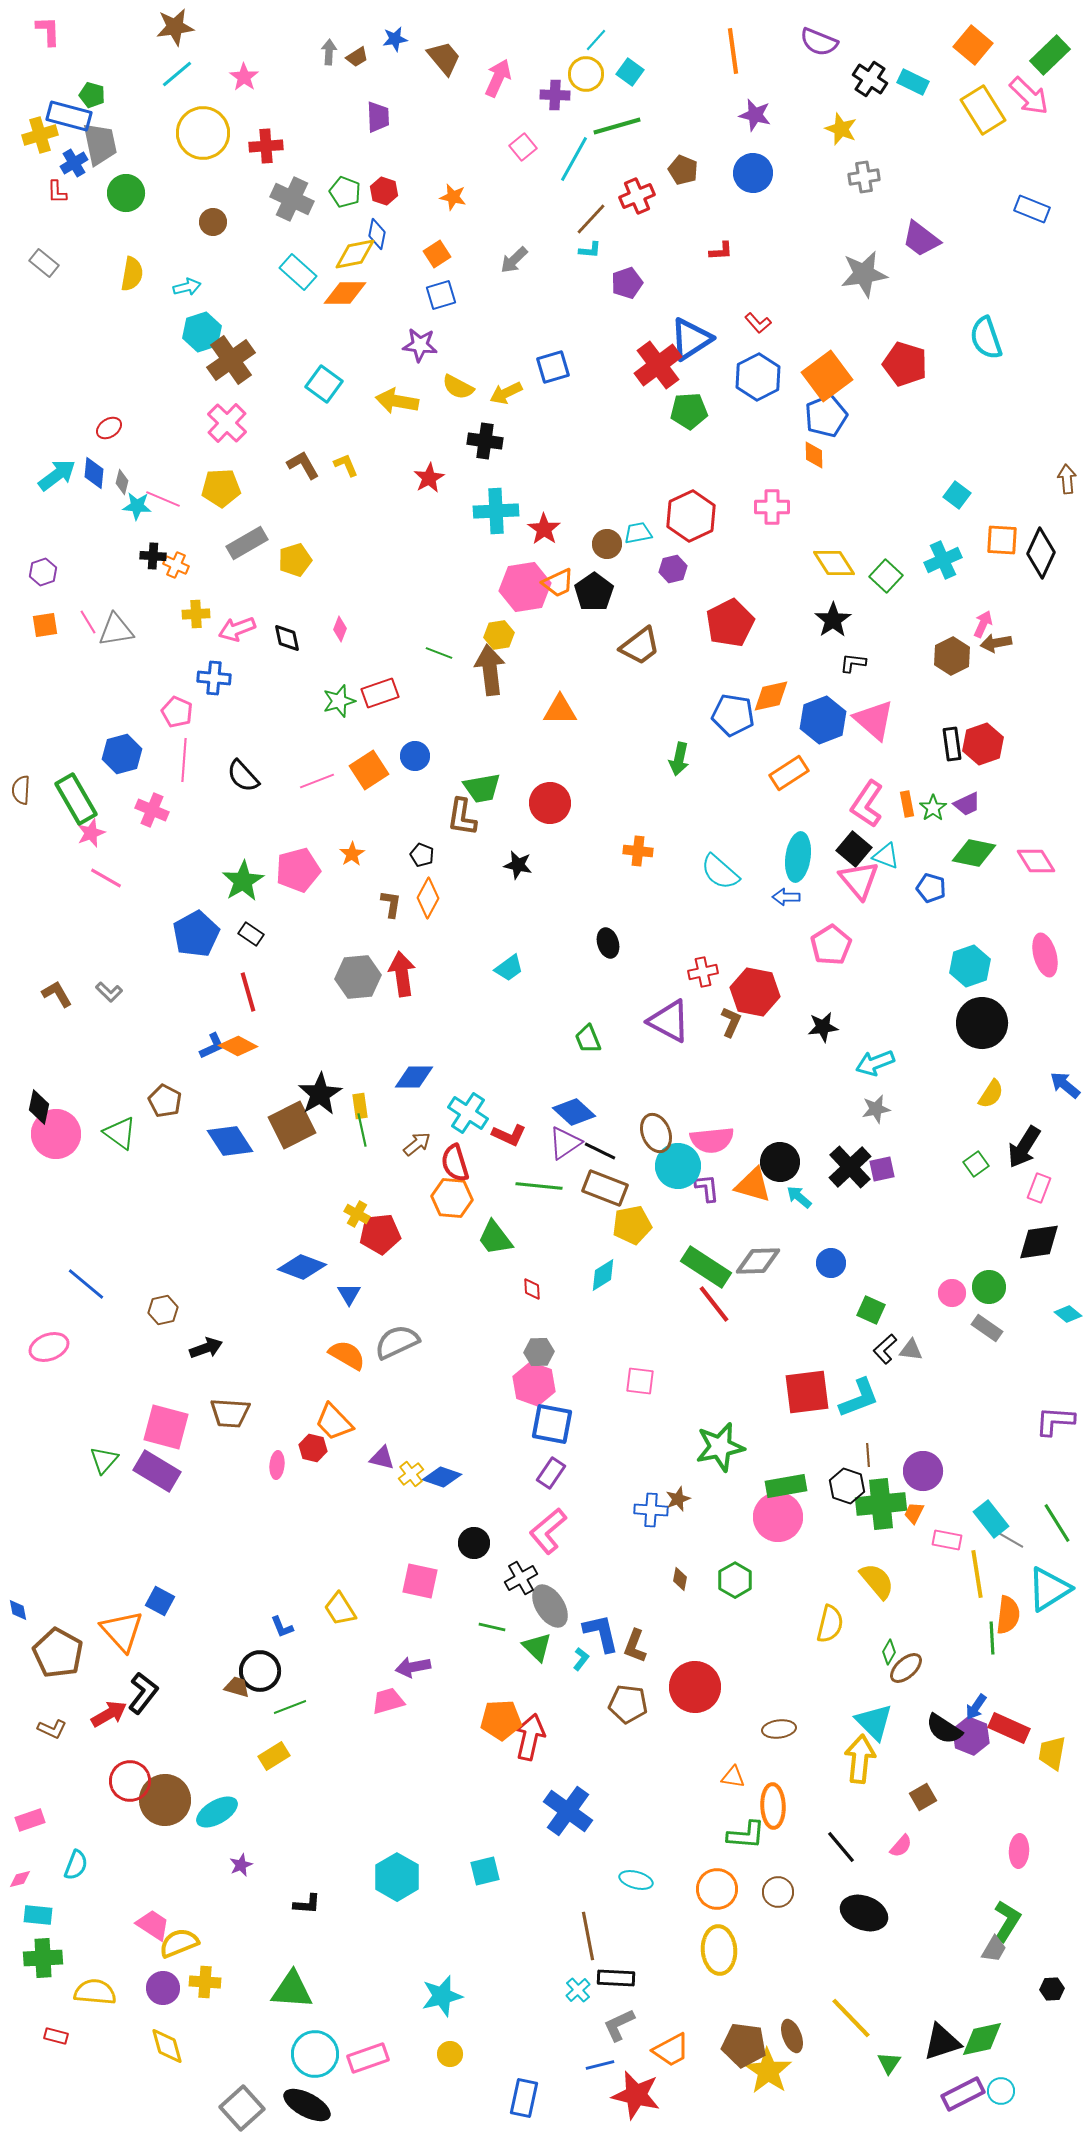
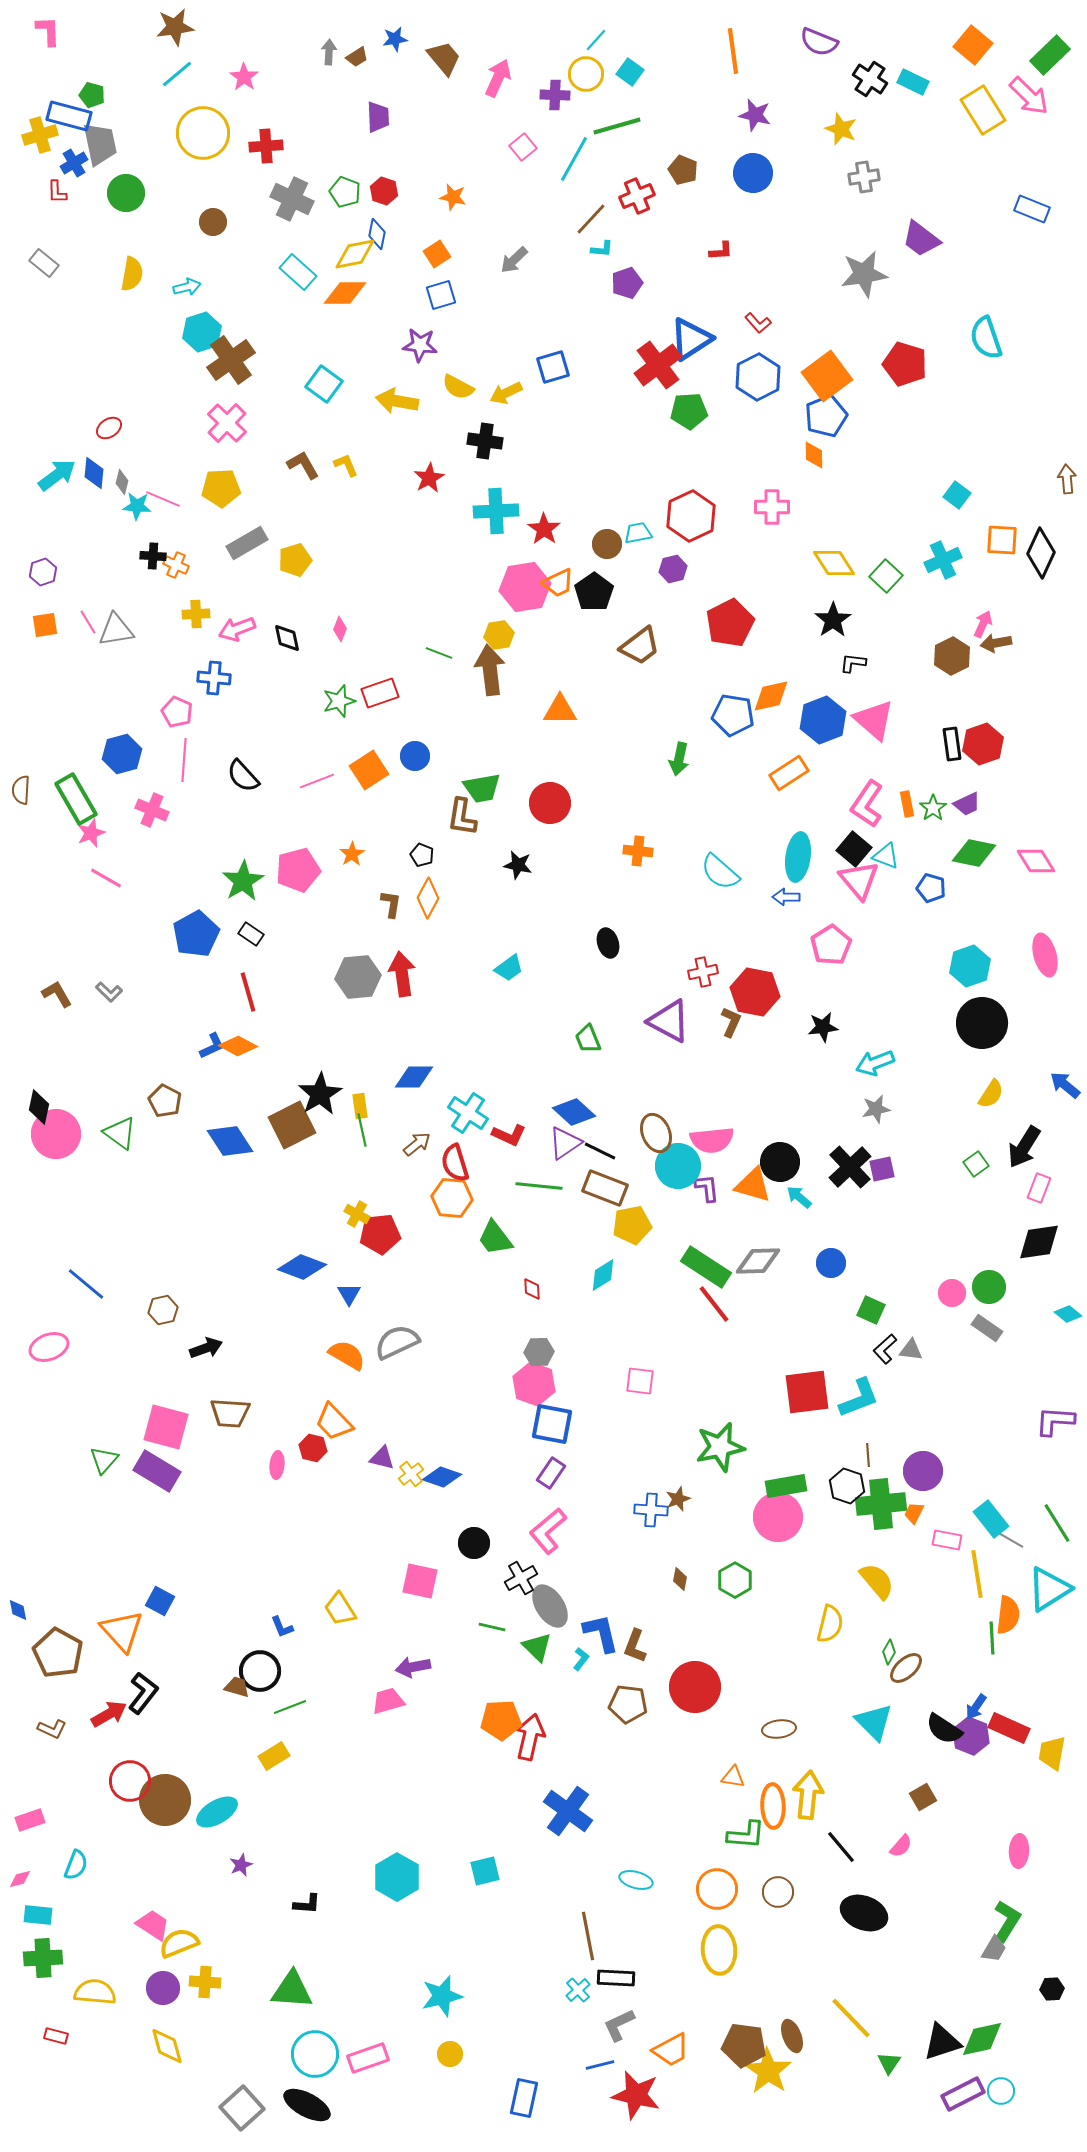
cyan L-shape at (590, 250): moved 12 px right, 1 px up
yellow arrow at (860, 1759): moved 52 px left, 36 px down
